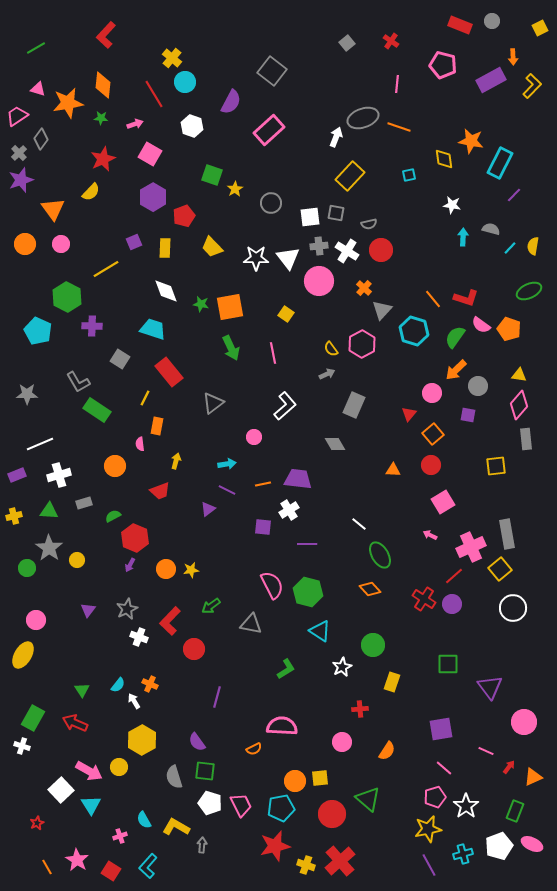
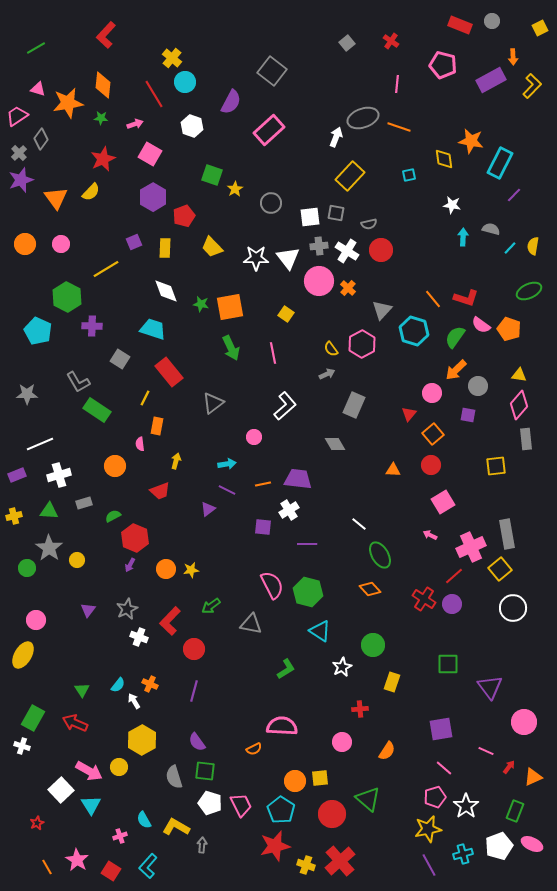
orange triangle at (53, 209): moved 3 px right, 11 px up
orange cross at (364, 288): moved 16 px left
purple line at (217, 697): moved 23 px left, 6 px up
cyan pentagon at (281, 808): moved 2 px down; rotated 28 degrees counterclockwise
